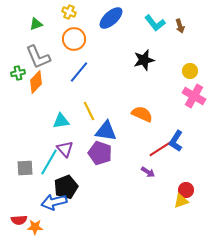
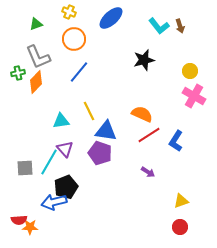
cyan L-shape: moved 4 px right, 3 px down
red line: moved 11 px left, 14 px up
red circle: moved 6 px left, 37 px down
orange star: moved 5 px left
